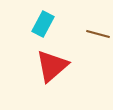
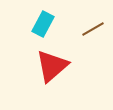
brown line: moved 5 px left, 5 px up; rotated 45 degrees counterclockwise
